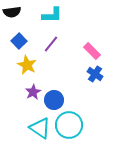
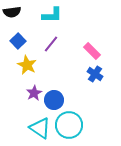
blue square: moved 1 px left
purple star: moved 1 px right, 1 px down
